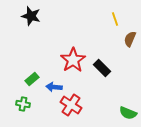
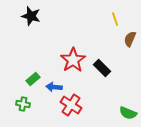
green rectangle: moved 1 px right
